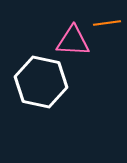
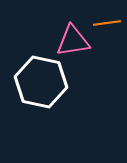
pink triangle: rotated 12 degrees counterclockwise
